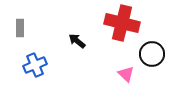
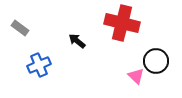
gray rectangle: rotated 54 degrees counterclockwise
black circle: moved 4 px right, 7 px down
blue cross: moved 4 px right
pink triangle: moved 10 px right, 2 px down
